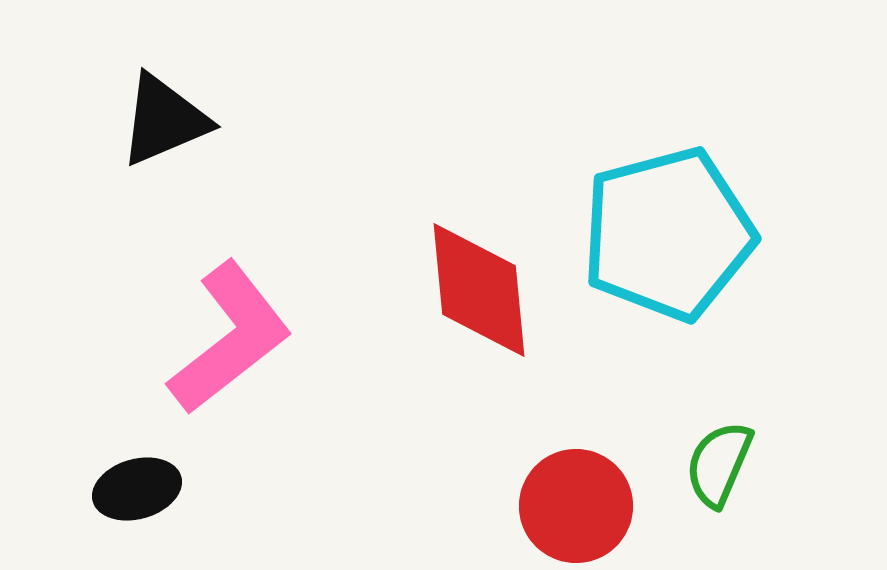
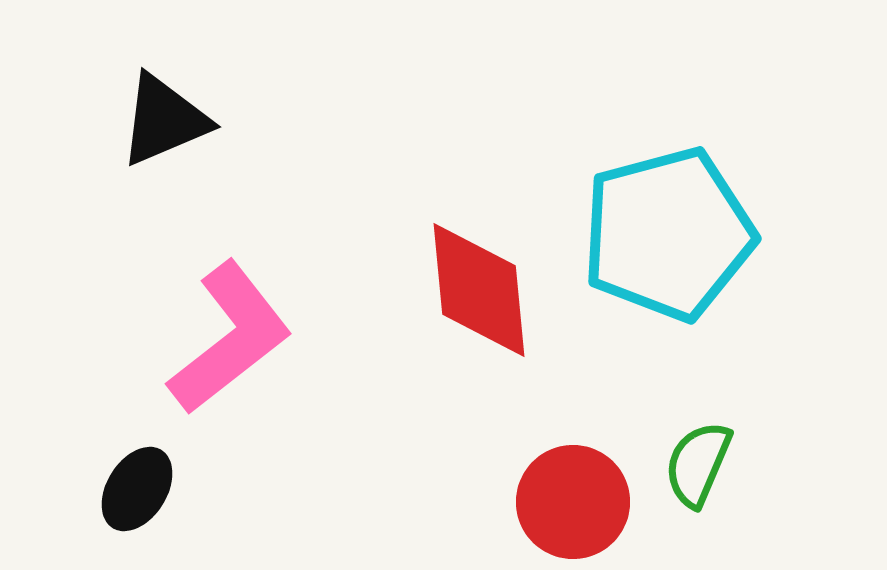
green semicircle: moved 21 px left
black ellipse: rotated 42 degrees counterclockwise
red circle: moved 3 px left, 4 px up
